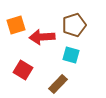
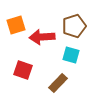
brown pentagon: moved 1 px down
red square: rotated 12 degrees counterclockwise
brown rectangle: moved 1 px up
